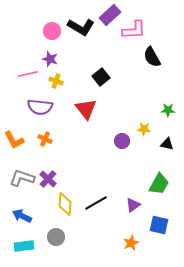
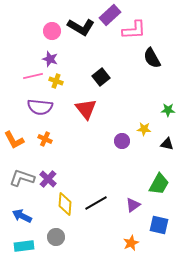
black semicircle: moved 1 px down
pink line: moved 5 px right, 2 px down
